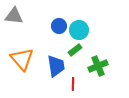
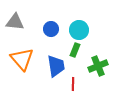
gray triangle: moved 1 px right, 6 px down
blue circle: moved 8 px left, 3 px down
green rectangle: rotated 32 degrees counterclockwise
